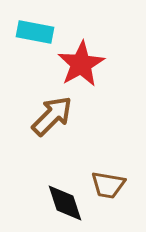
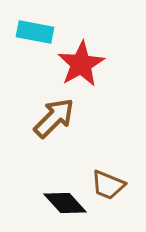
brown arrow: moved 2 px right, 2 px down
brown trapezoid: rotated 12 degrees clockwise
black diamond: rotated 24 degrees counterclockwise
